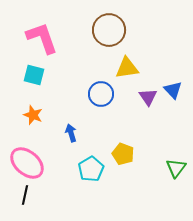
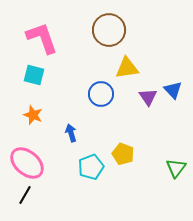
cyan pentagon: moved 2 px up; rotated 10 degrees clockwise
black line: rotated 18 degrees clockwise
